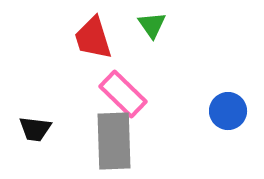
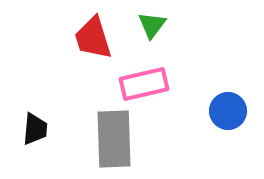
green triangle: rotated 12 degrees clockwise
pink rectangle: moved 21 px right, 10 px up; rotated 57 degrees counterclockwise
black trapezoid: rotated 92 degrees counterclockwise
gray rectangle: moved 2 px up
